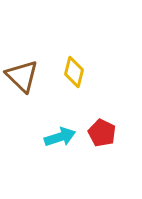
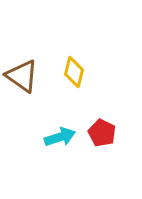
brown triangle: rotated 9 degrees counterclockwise
